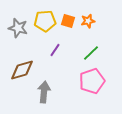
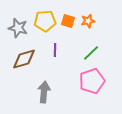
purple line: rotated 32 degrees counterclockwise
brown diamond: moved 2 px right, 11 px up
